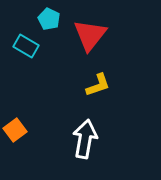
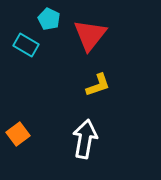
cyan rectangle: moved 1 px up
orange square: moved 3 px right, 4 px down
